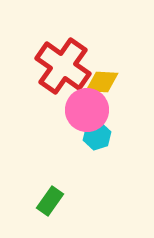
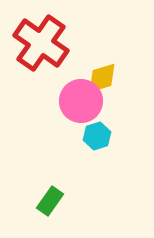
red cross: moved 22 px left, 23 px up
yellow diamond: moved 4 px up; rotated 20 degrees counterclockwise
pink circle: moved 6 px left, 9 px up
